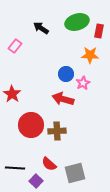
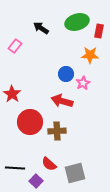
red arrow: moved 1 px left, 2 px down
red circle: moved 1 px left, 3 px up
